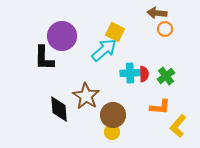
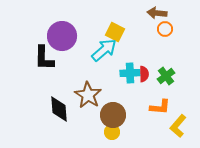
brown star: moved 2 px right, 1 px up
